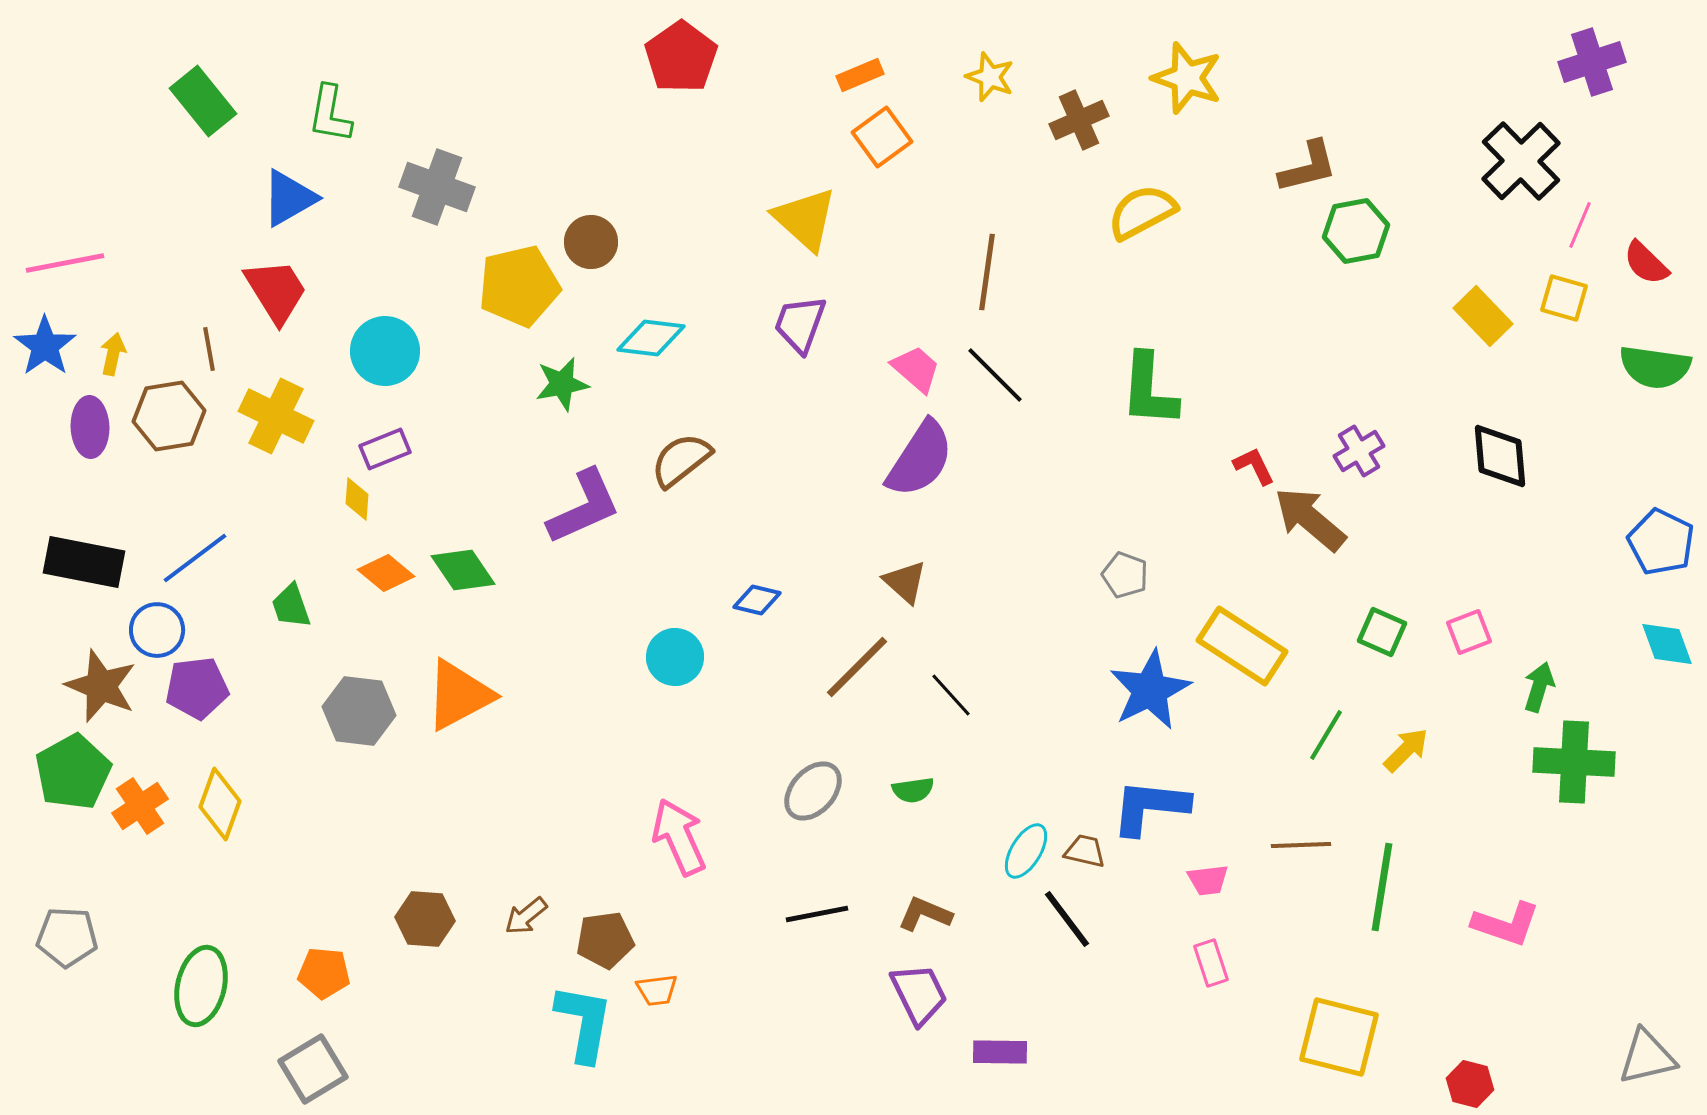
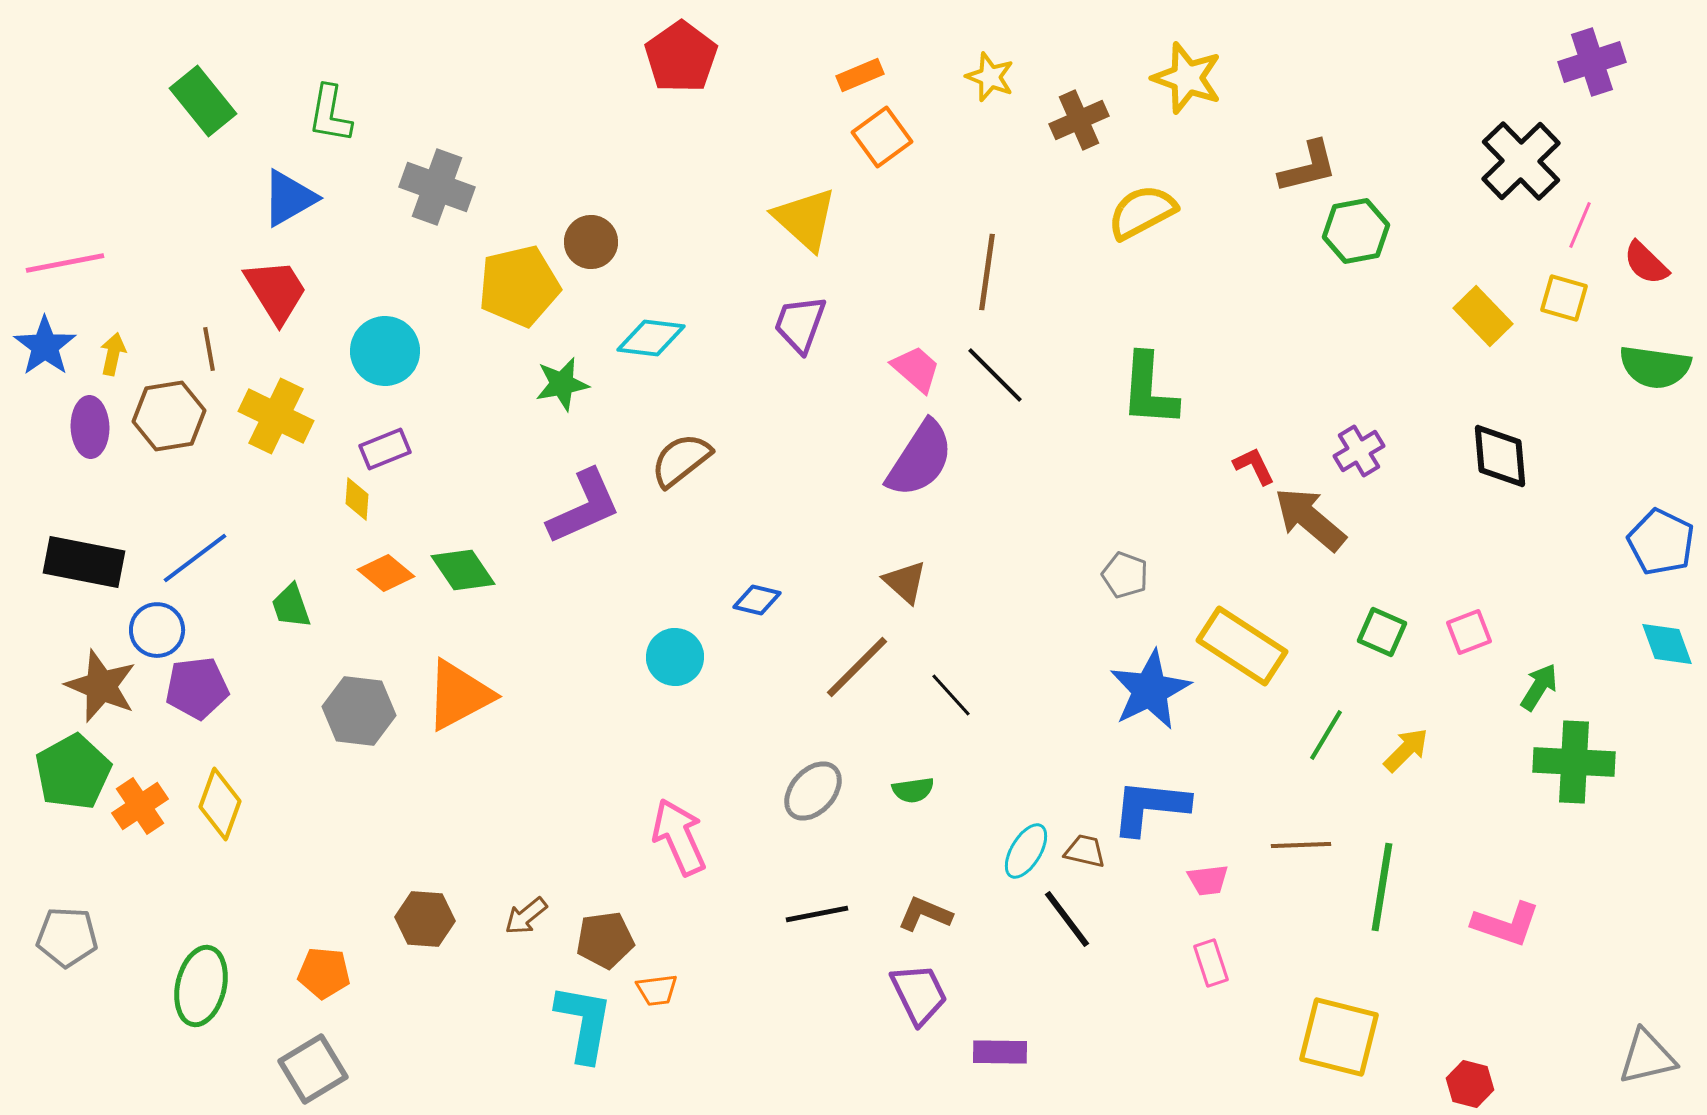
green arrow at (1539, 687): rotated 15 degrees clockwise
